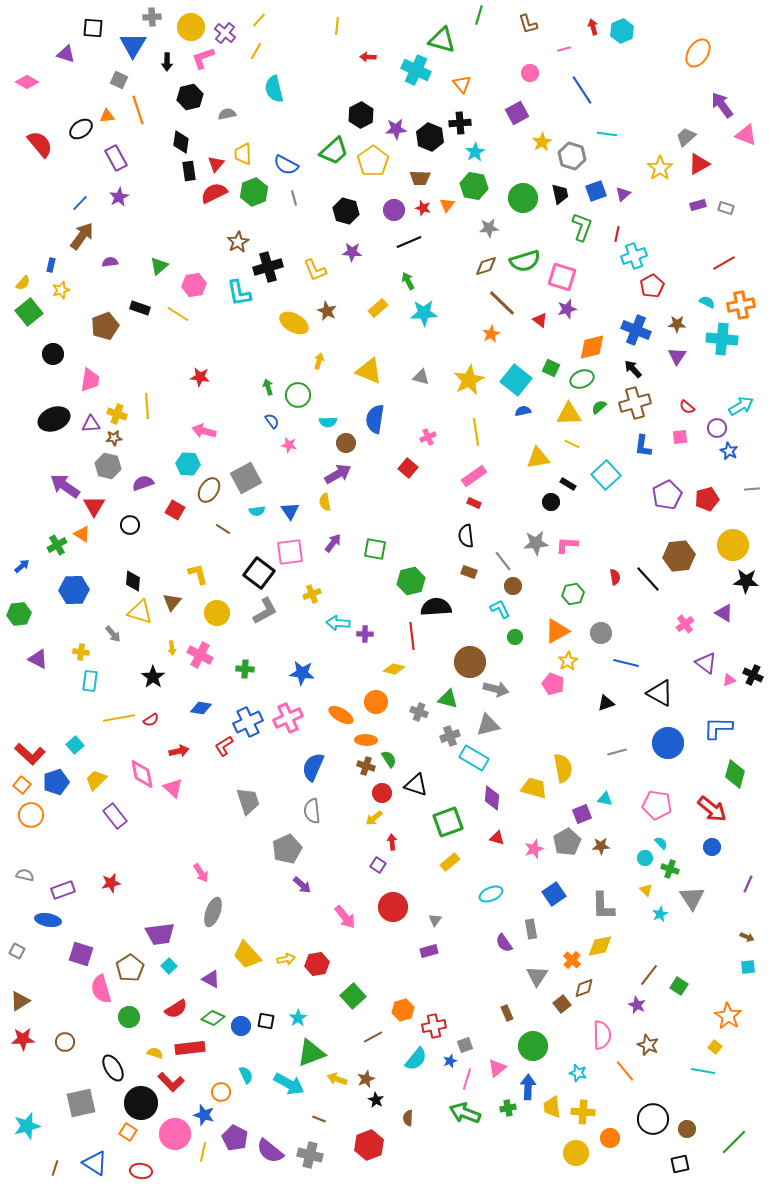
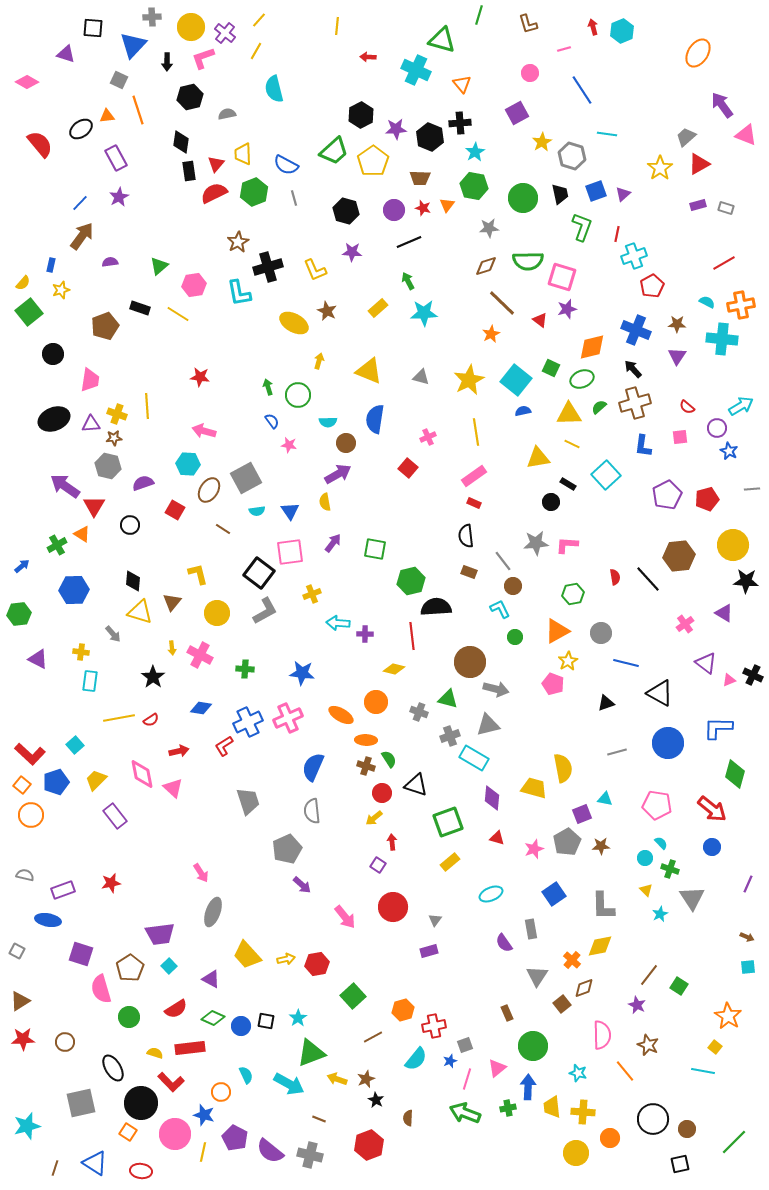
blue triangle at (133, 45): rotated 12 degrees clockwise
green semicircle at (525, 261): moved 3 px right; rotated 16 degrees clockwise
